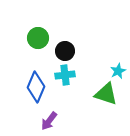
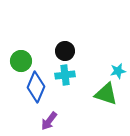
green circle: moved 17 px left, 23 px down
cyan star: rotated 14 degrees clockwise
